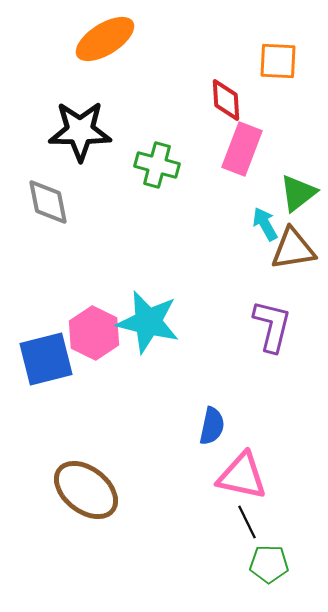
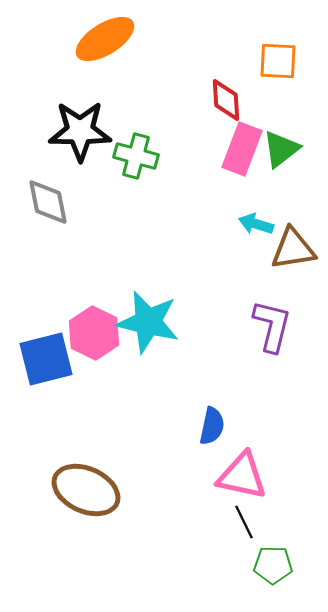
green cross: moved 21 px left, 9 px up
green triangle: moved 17 px left, 44 px up
cyan arrow: moved 9 px left; rotated 44 degrees counterclockwise
brown ellipse: rotated 14 degrees counterclockwise
black line: moved 3 px left
green pentagon: moved 4 px right, 1 px down
